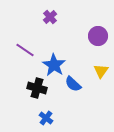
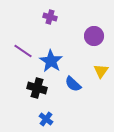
purple cross: rotated 32 degrees counterclockwise
purple circle: moved 4 px left
purple line: moved 2 px left, 1 px down
blue star: moved 3 px left, 4 px up
blue cross: moved 1 px down
